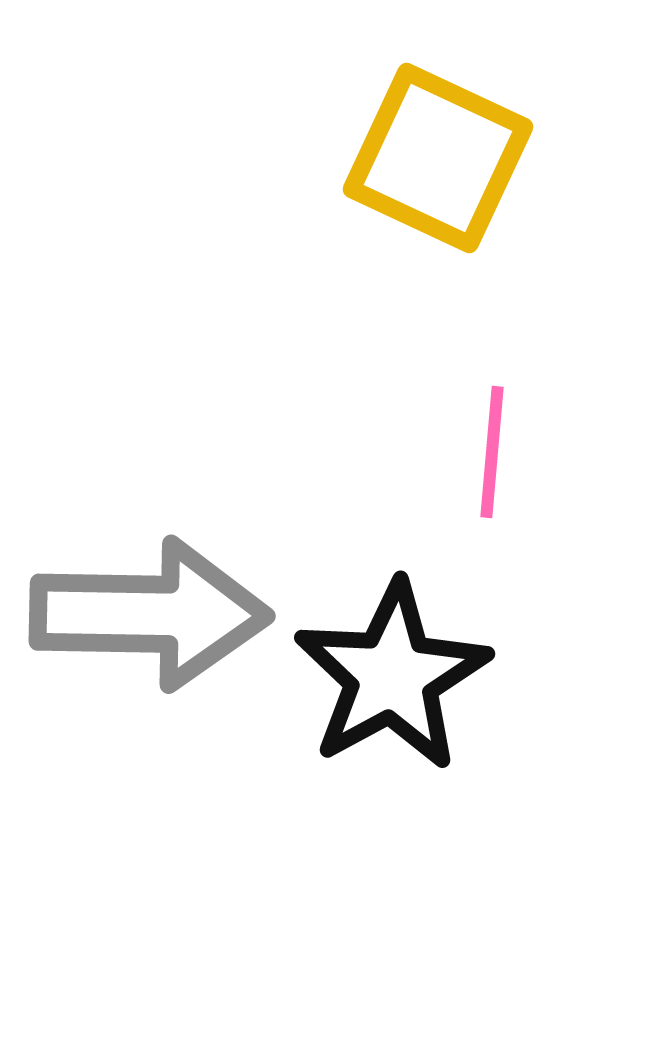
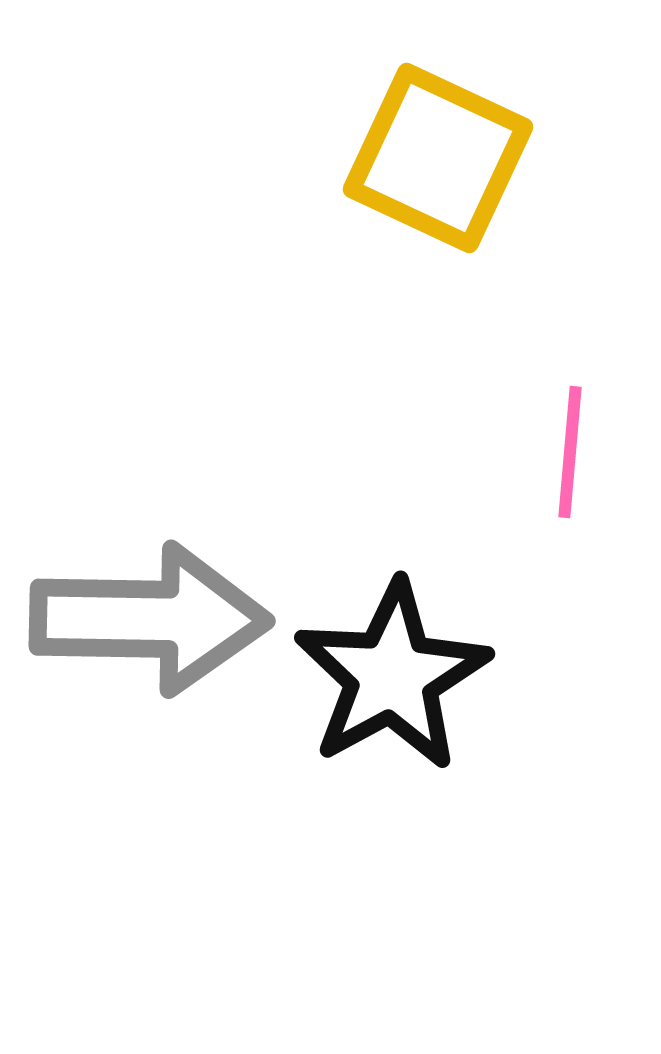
pink line: moved 78 px right
gray arrow: moved 5 px down
